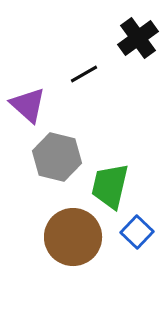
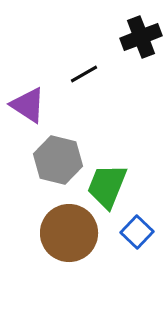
black cross: moved 3 px right, 1 px up; rotated 15 degrees clockwise
purple triangle: rotated 9 degrees counterclockwise
gray hexagon: moved 1 px right, 3 px down
green trapezoid: moved 3 px left; rotated 9 degrees clockwise
brown circle: moved 4 px left, 4 px up
